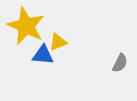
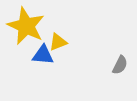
gray semicircle: moved 2 px down
